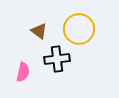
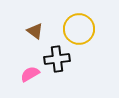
brown triangle: moved 4 px left
pink semicircle: moved 7 px right, 2 px down; rotated 132 degrees counterclockwise
